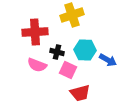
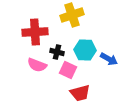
blue arrow: moved 1 px right, 1 px up
